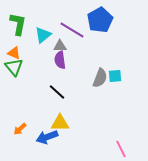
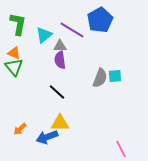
cyan triangle: moved 1 px right
